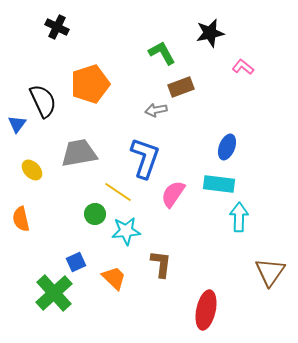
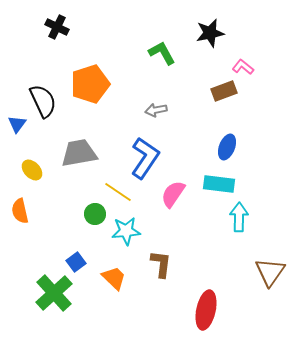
brown rectangle: moved 43 px right, 4 px down
blue L-shape: rotated 15 degrees clockwise
orange semicircle: moved 1 px left, 8 px up
blue square: rotated 12 degrees counterclockwise
